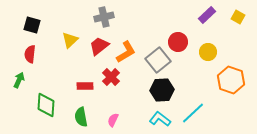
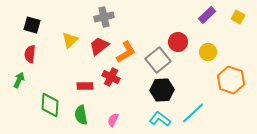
red cross: rotated 18 degrees counterclockwise
green diamond: moved 4 px right
green semicircle: moved 2 px up
